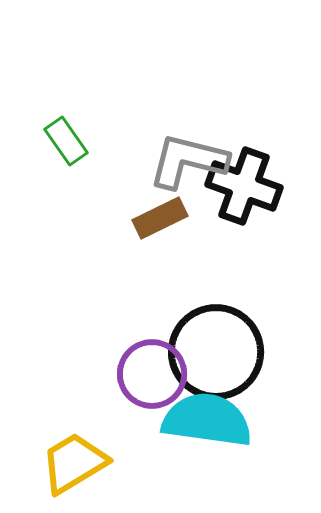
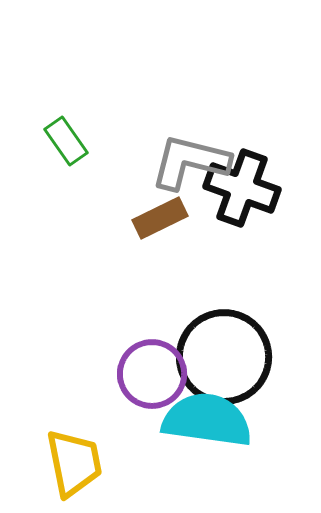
gray L-shape: moved 2 px right, 1 px down
black cross: moved 2 px left, 2 px down
black circle: moved 8 px right, 5 px down
yellow trapezoid: rotated 110 degrees clockwise
